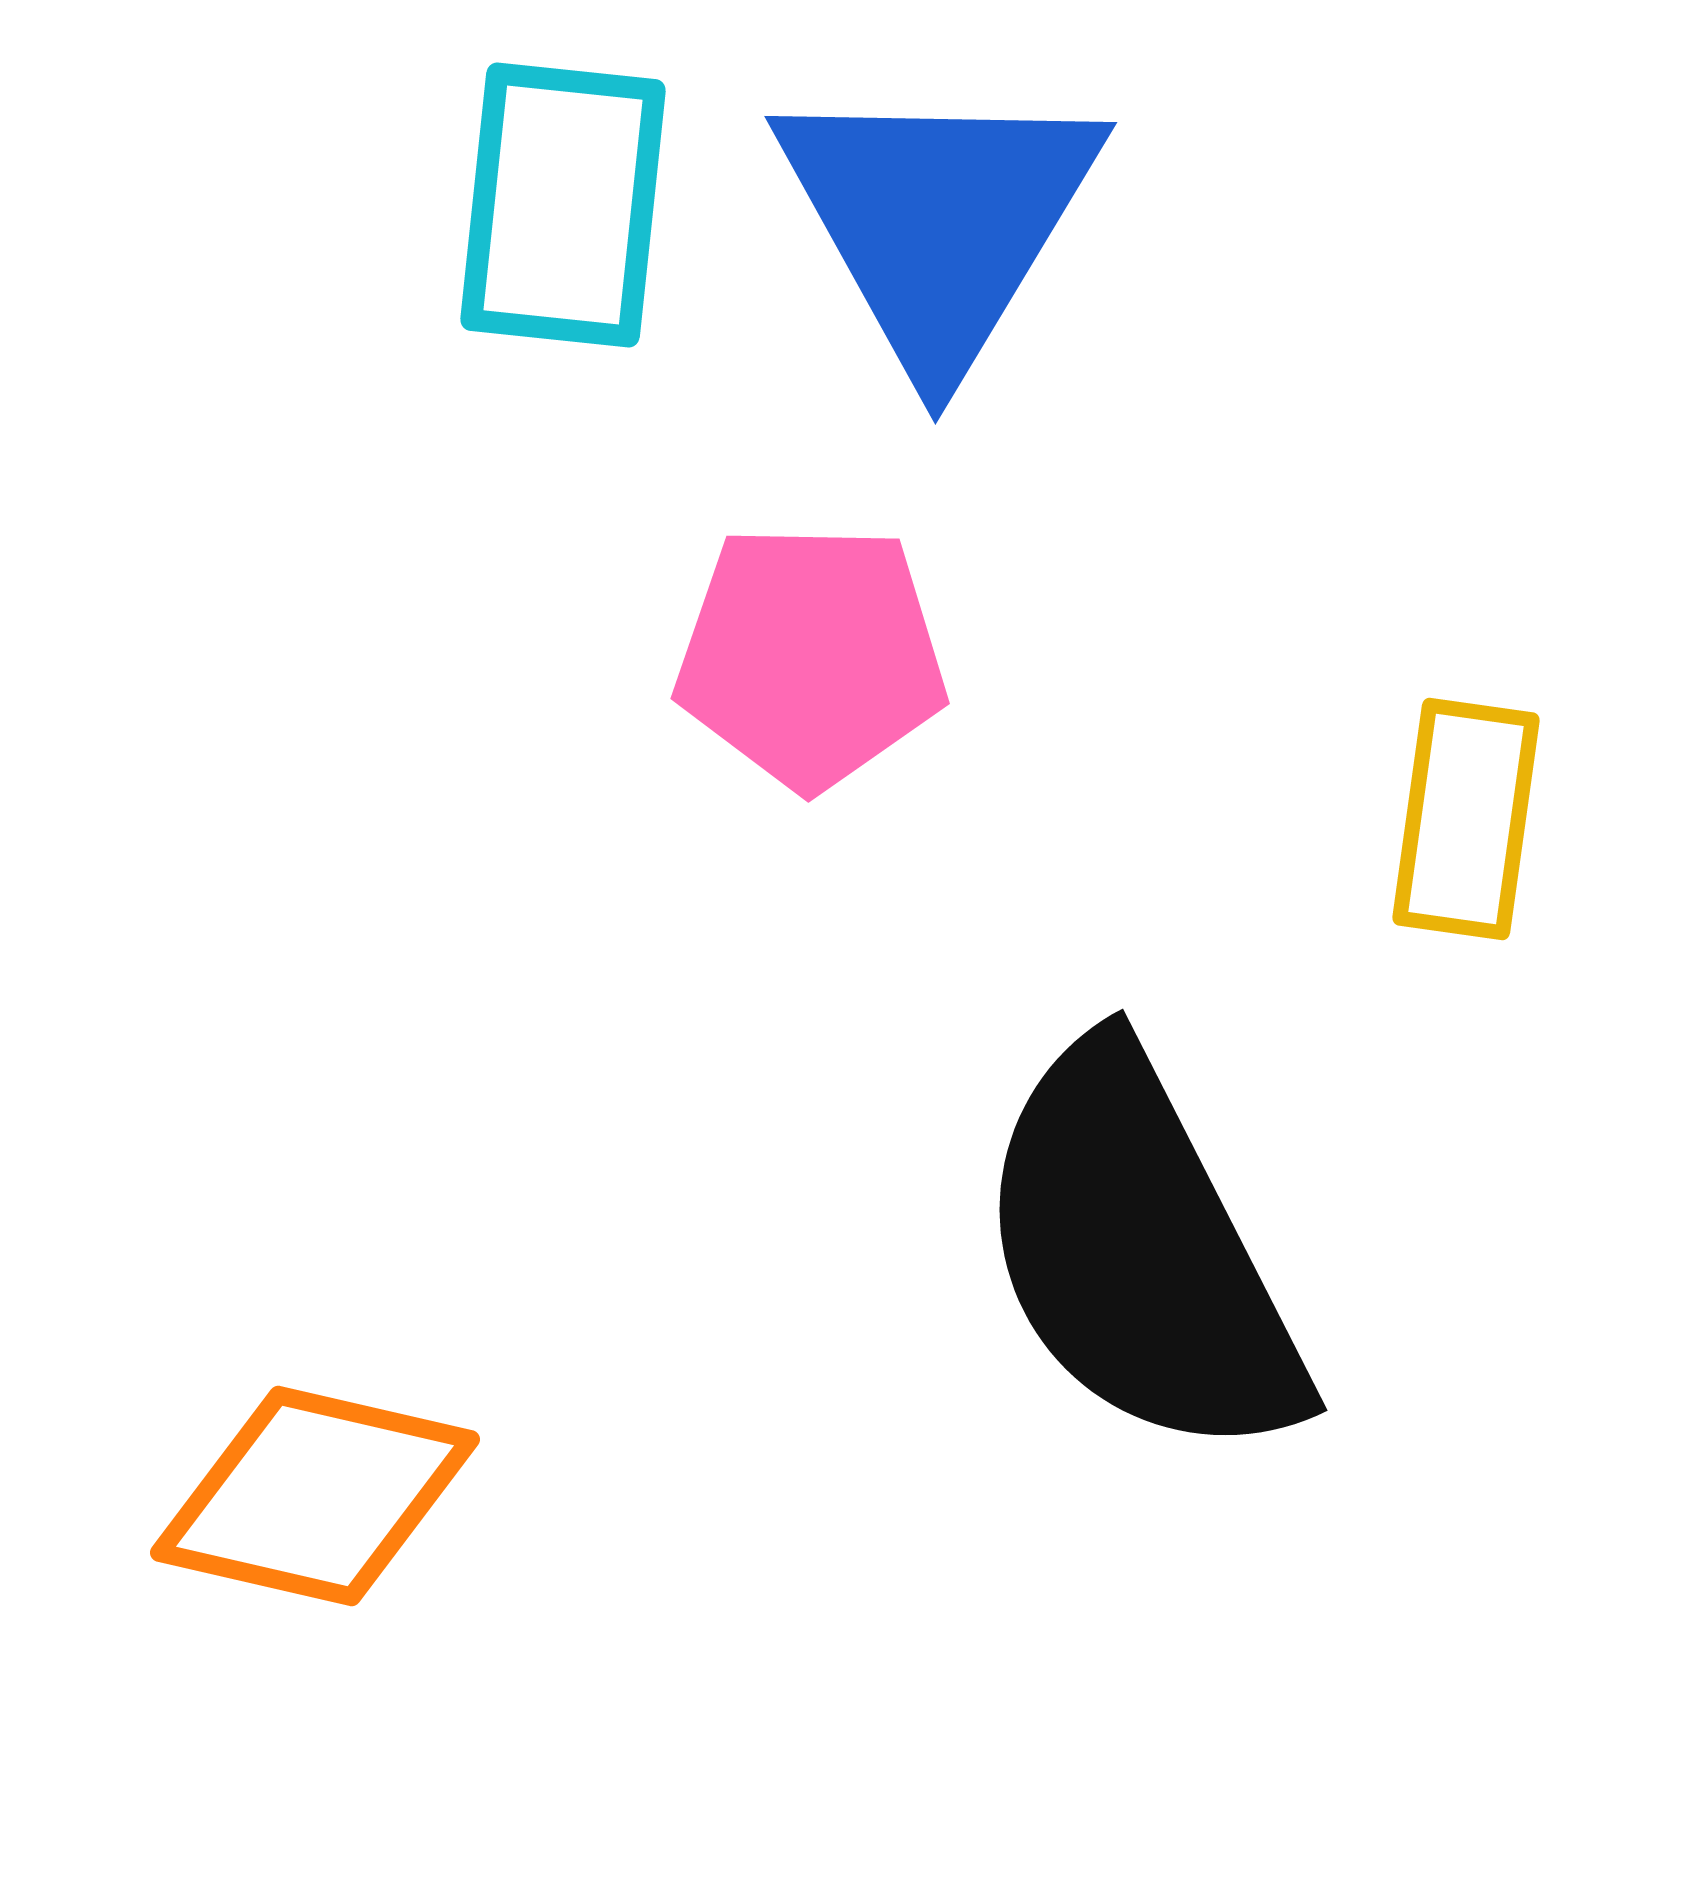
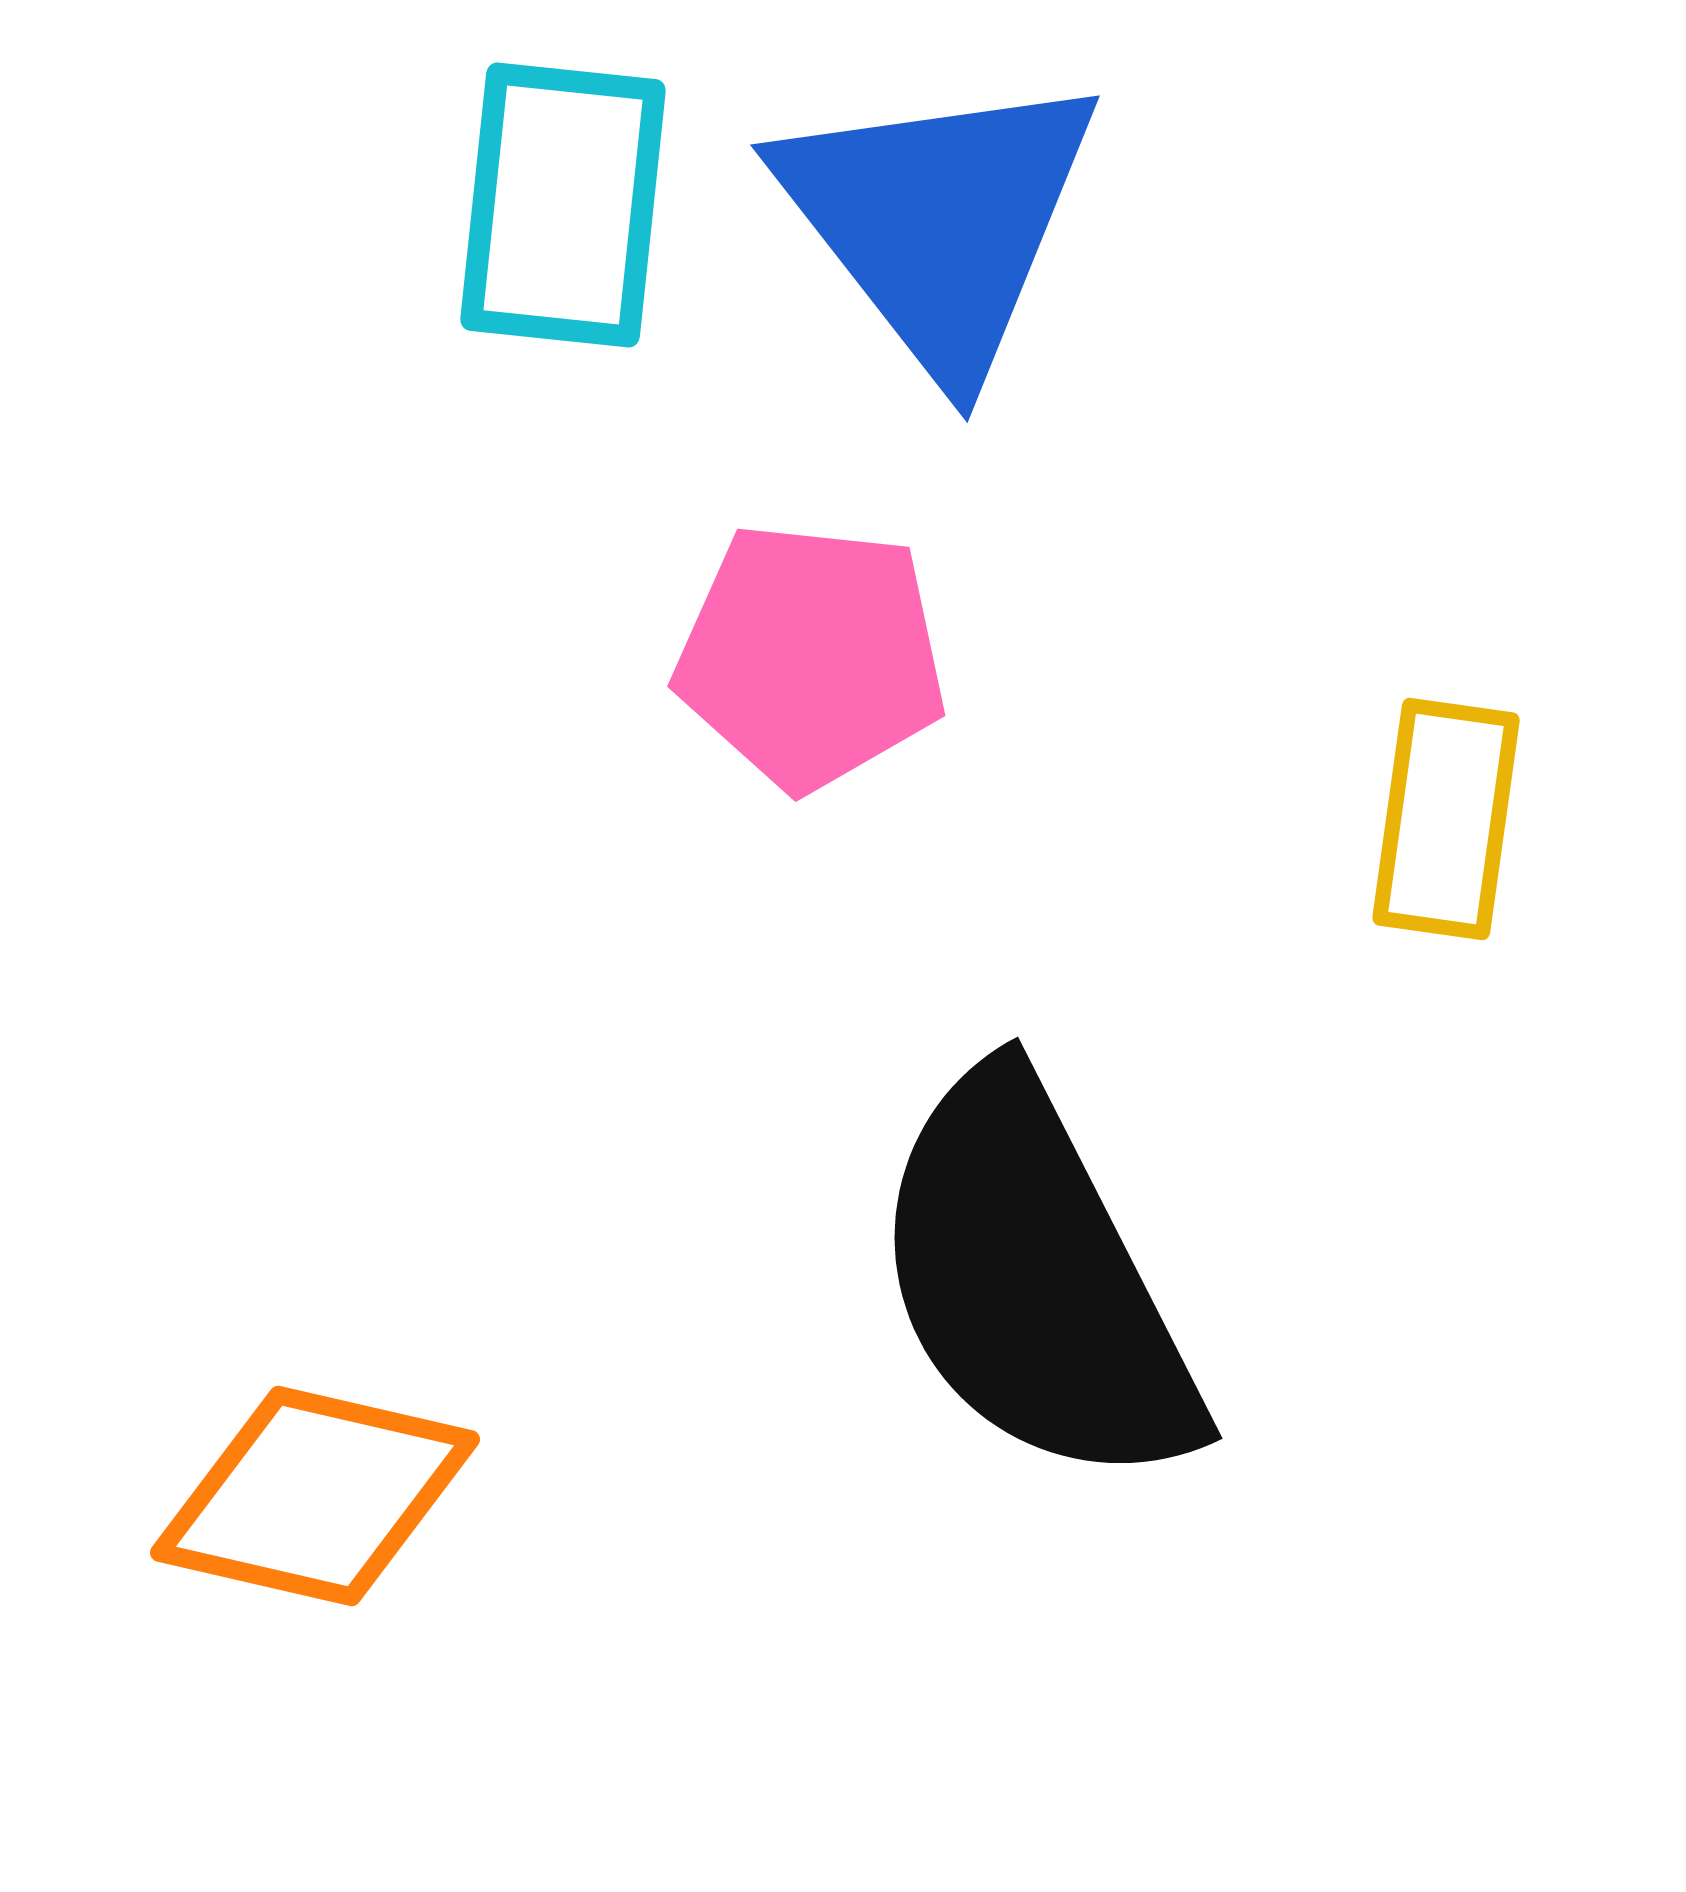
blue triangle: rotated 9 degrees counterclockwise
pink pentagon: rotated 5 degrees clockwise
yellow rectangle: moved 20 px left
black semicircle: moved 105 px left, 28 px down
